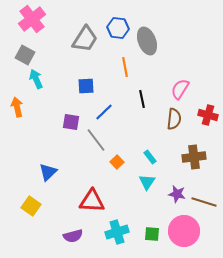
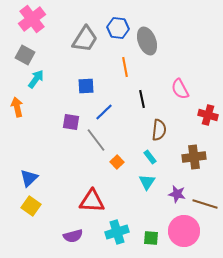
cyan arrow: rotated 60 degrees clockwise
pink semicircle: rotated 60 degrees counterclockwise
brown semicircle: moved 15 px left, 11 px down
blue triangle: moved 19 px left, 6 px down
brown line: moved 1 px right, 2 px down
green square: moved 1 px left, 4 px down
